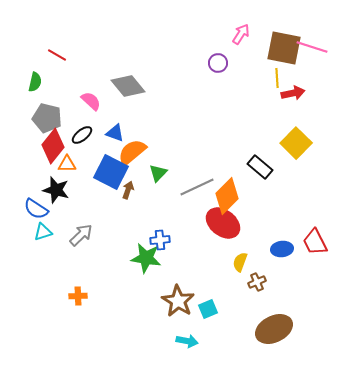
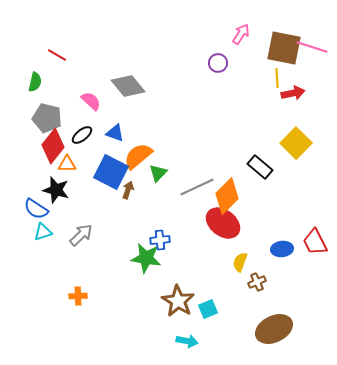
orange semicircle: moved 6 px right, 4 px down
